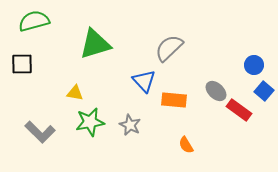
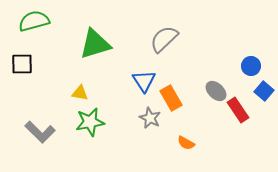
gray semicircle: moved 5 px left, 9 px up
blue circle: moved 3 px left, 1 px down
blue triangle: rotated 10 degrees clockwise
yellow triangle: moved 5 px right
orange rectangle: moved 3 px left, 2 px up; rotated 55 degrees clockwise
red rectangle: moved 1 px left; rotated 20 degrees clockwise
gray star: moved 20 px right, 7 px up
orange semicircle: moved 2 px up; rotated 30 degrees counterclockwise
